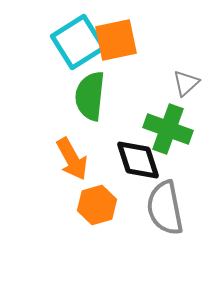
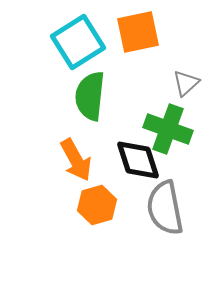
orange square: moved 22 px right, 8 px up
orange arrow: moved 4 px right, 1 px down
